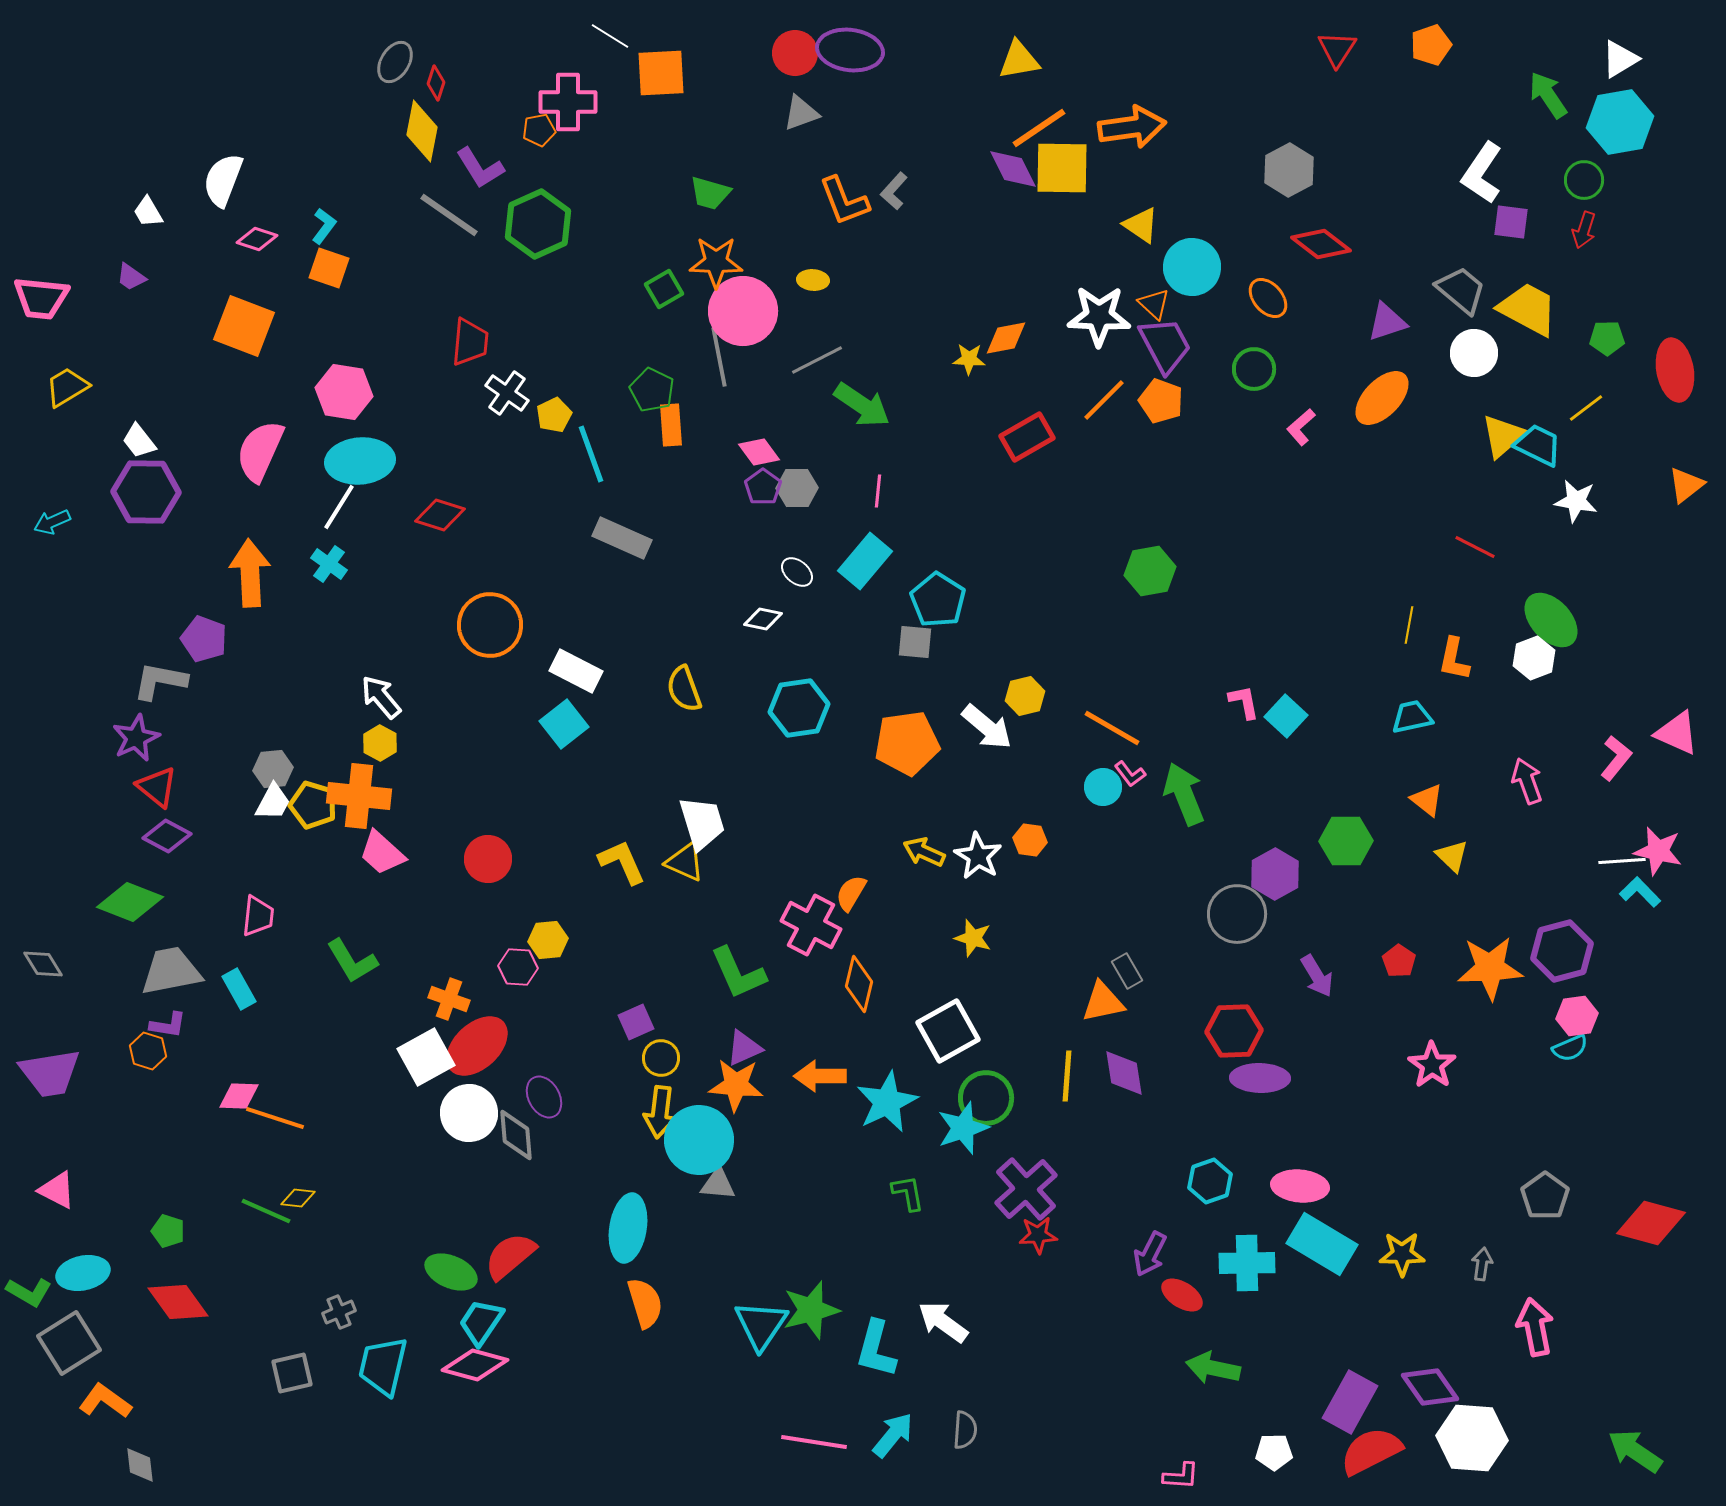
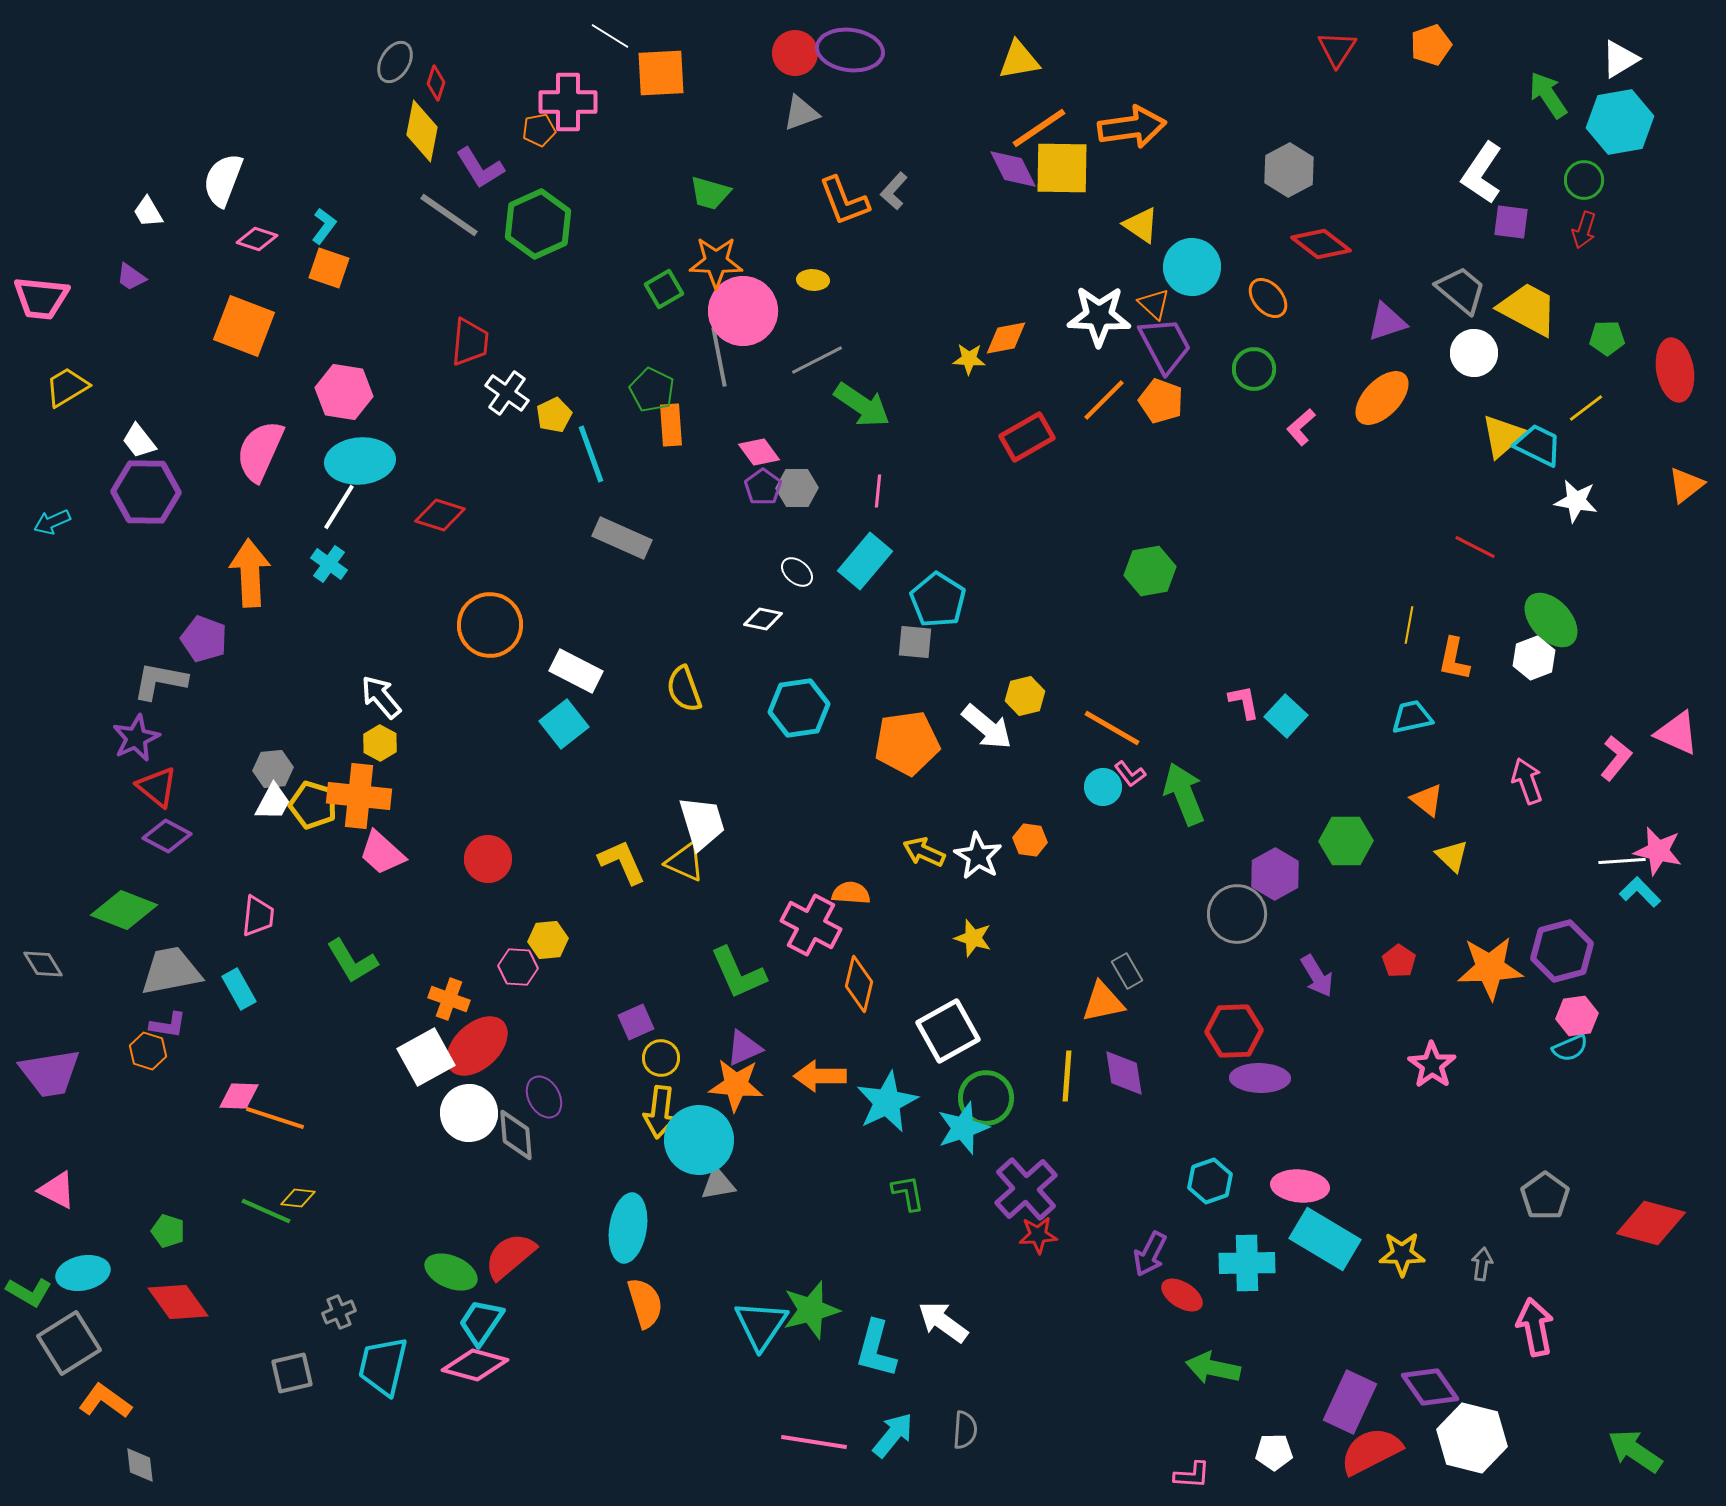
orange semicircle at (851, 893): rotated 63 degrees clockwise
green diamond at (130, 902): moved 6 px left, 8 px down
gray triangle at (718, 1184): rotated 15 degrees counterclockwise
cyan rectangle at (1322, 1244): moved 3 px right, 5 px up
purple rectangle at (1350, 1402): rotated 4 degrees counterclockwise
white hexagon at (1472, 1438): rotated 10 degrees clockwise
pink L-shape at (1181, 1476): moved 11 px right, 1 px up
